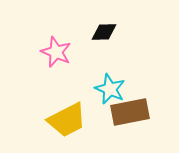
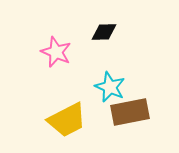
cyan star: moved 2 px up
